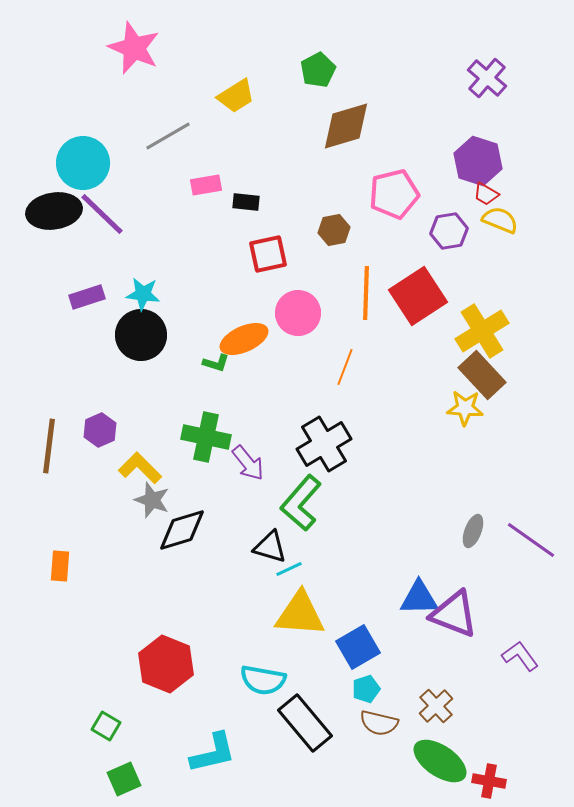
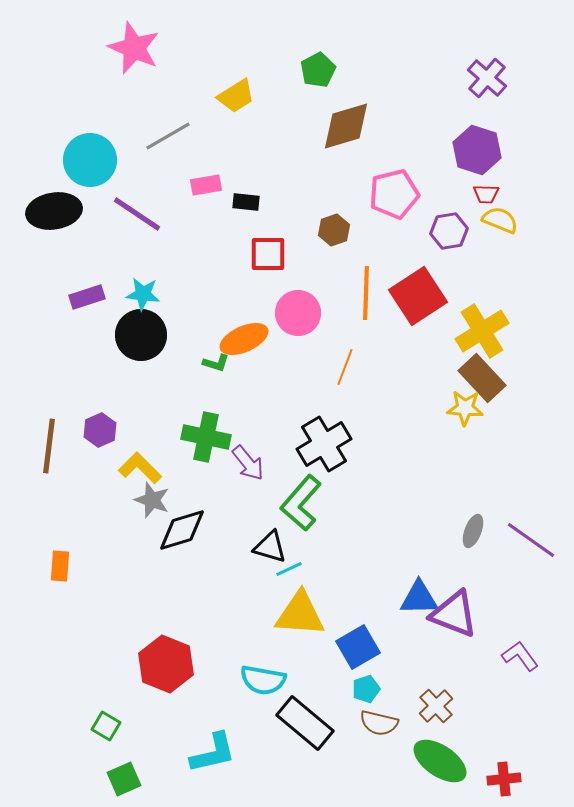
purple hexagon at (478, 161): moved 1 px left, 11 px up
cyan circle at (83, 163): moved 7 px right, 3 px up
red trapezoid at (486, 194): rotated 28 degrees counterclockwise
purple line at (102, 214): moved 35 px right; rotated 10 degrees counterclockwise
brown hexagon at (334, 230): rotated 8 degrees counterclockwise
red square at (268, 254): rotated 12 degrees clockwise
brown rectangle at (482, 375): moved 3 px down
black rectangle at (305, 723): rotated 10 degrees counterclockwise
red cross at (489, 781): moved 15 px right, 2 px up; rotated 16 degrees counterclockwise
